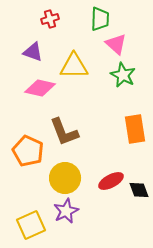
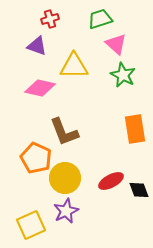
green trapezoid: rotated 110 degrees counterclockwise
purple triangle: moved 4 px right, 6 px up
orange pentagon: moved 8 px right, 7 px down
